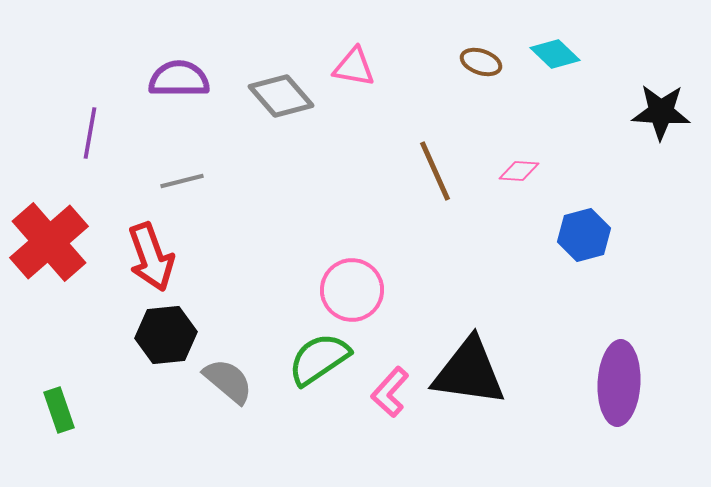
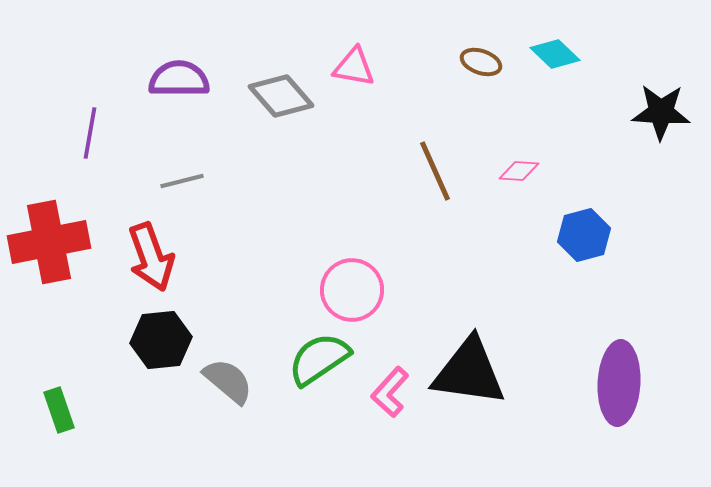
red cross: rotated 30 degrees clockwise
black hexagon: moved 5 px left, 5 px down
